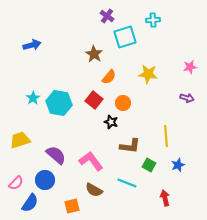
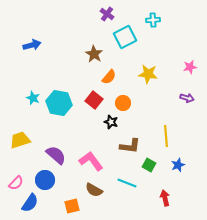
purple cross: moved 2 px up
cyan square: rotated 10 degrees counterclockwise
cyan star: rotated 16 degrees counterclockwise
